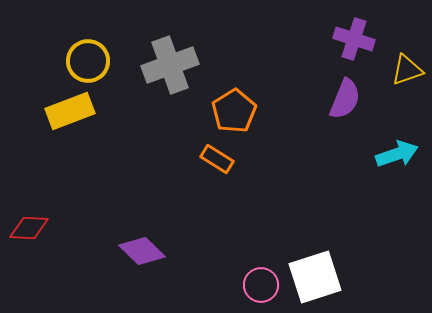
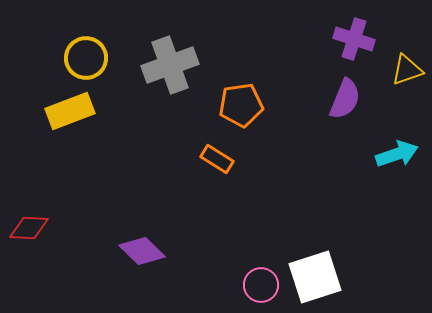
yellow circle: moved 2 px left, 3 px up
orange pentagon: moved 7 px right, 6 px up; rotated 24 degrees clockwise
